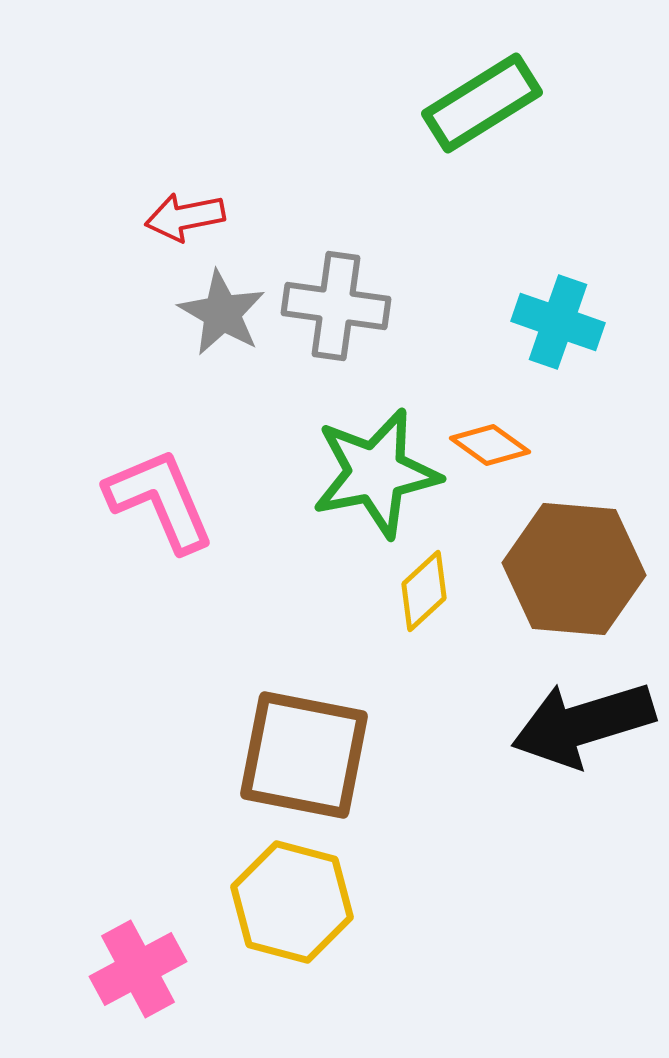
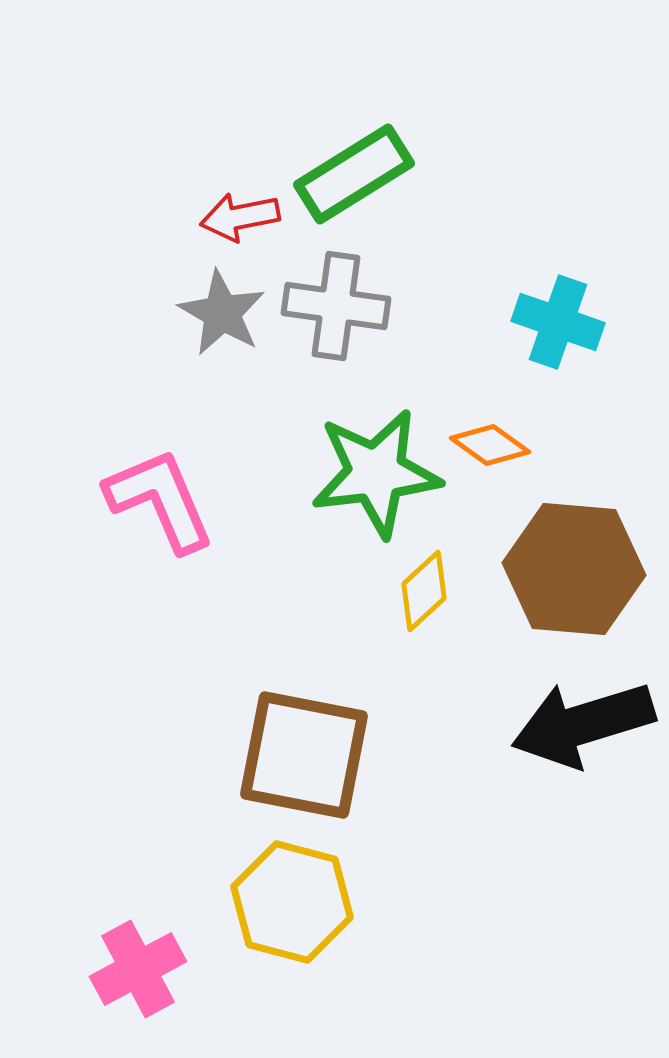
green rectangle: moved 128 px left, 71 px down
red arrow: moved 55 px right
green star: rotated 4 degrees clockwise
